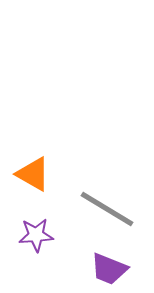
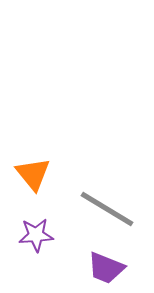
orange triangle: rotated 21 degrees clockwise
purple trapezoid: moved 3 px left, 1 px up
